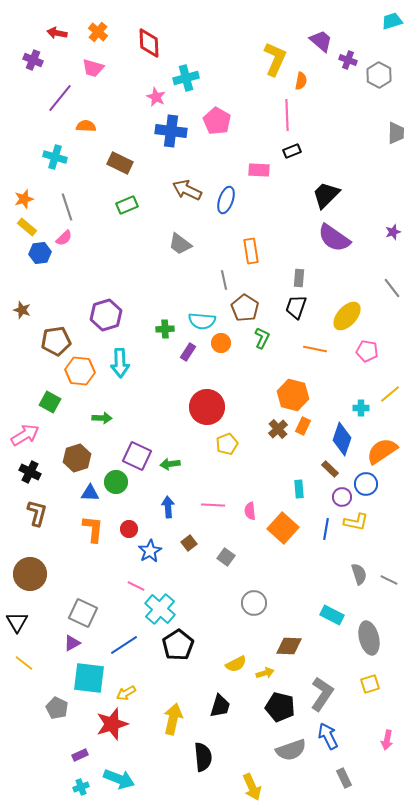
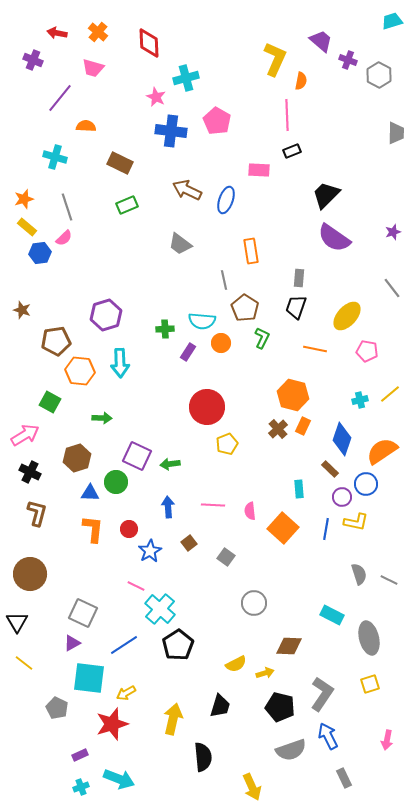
cyan cross at (361, 408): moved 1 px left, 8 px up; rotated 14 degrees counterclockwise
